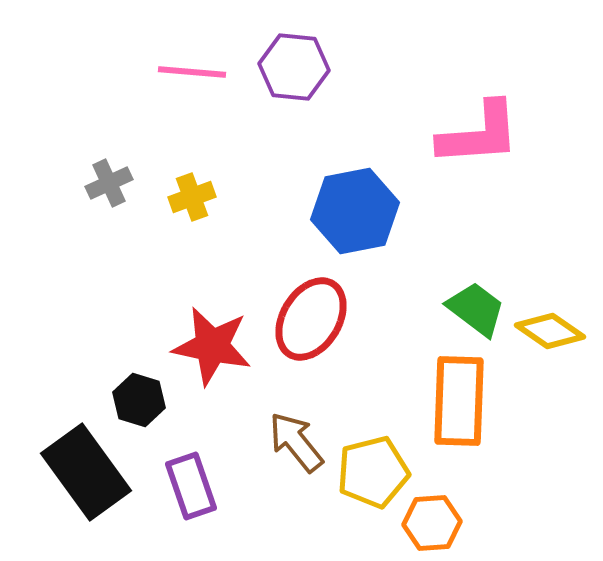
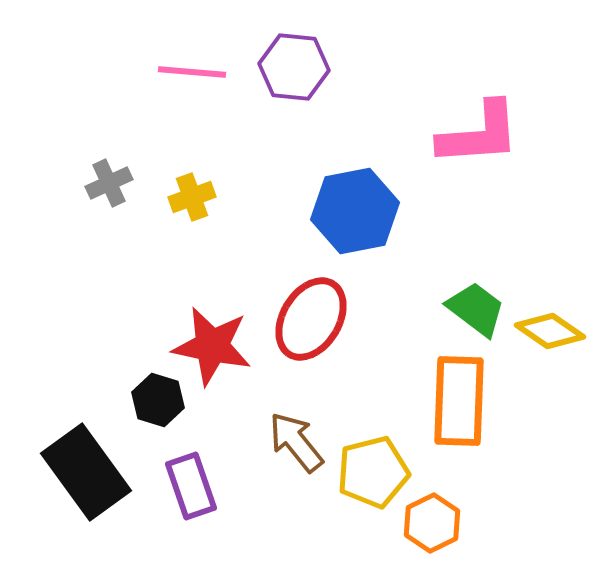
black hexagon: moved 19 px right
orange hexagon: rotated 22 degrees counterclockwise
